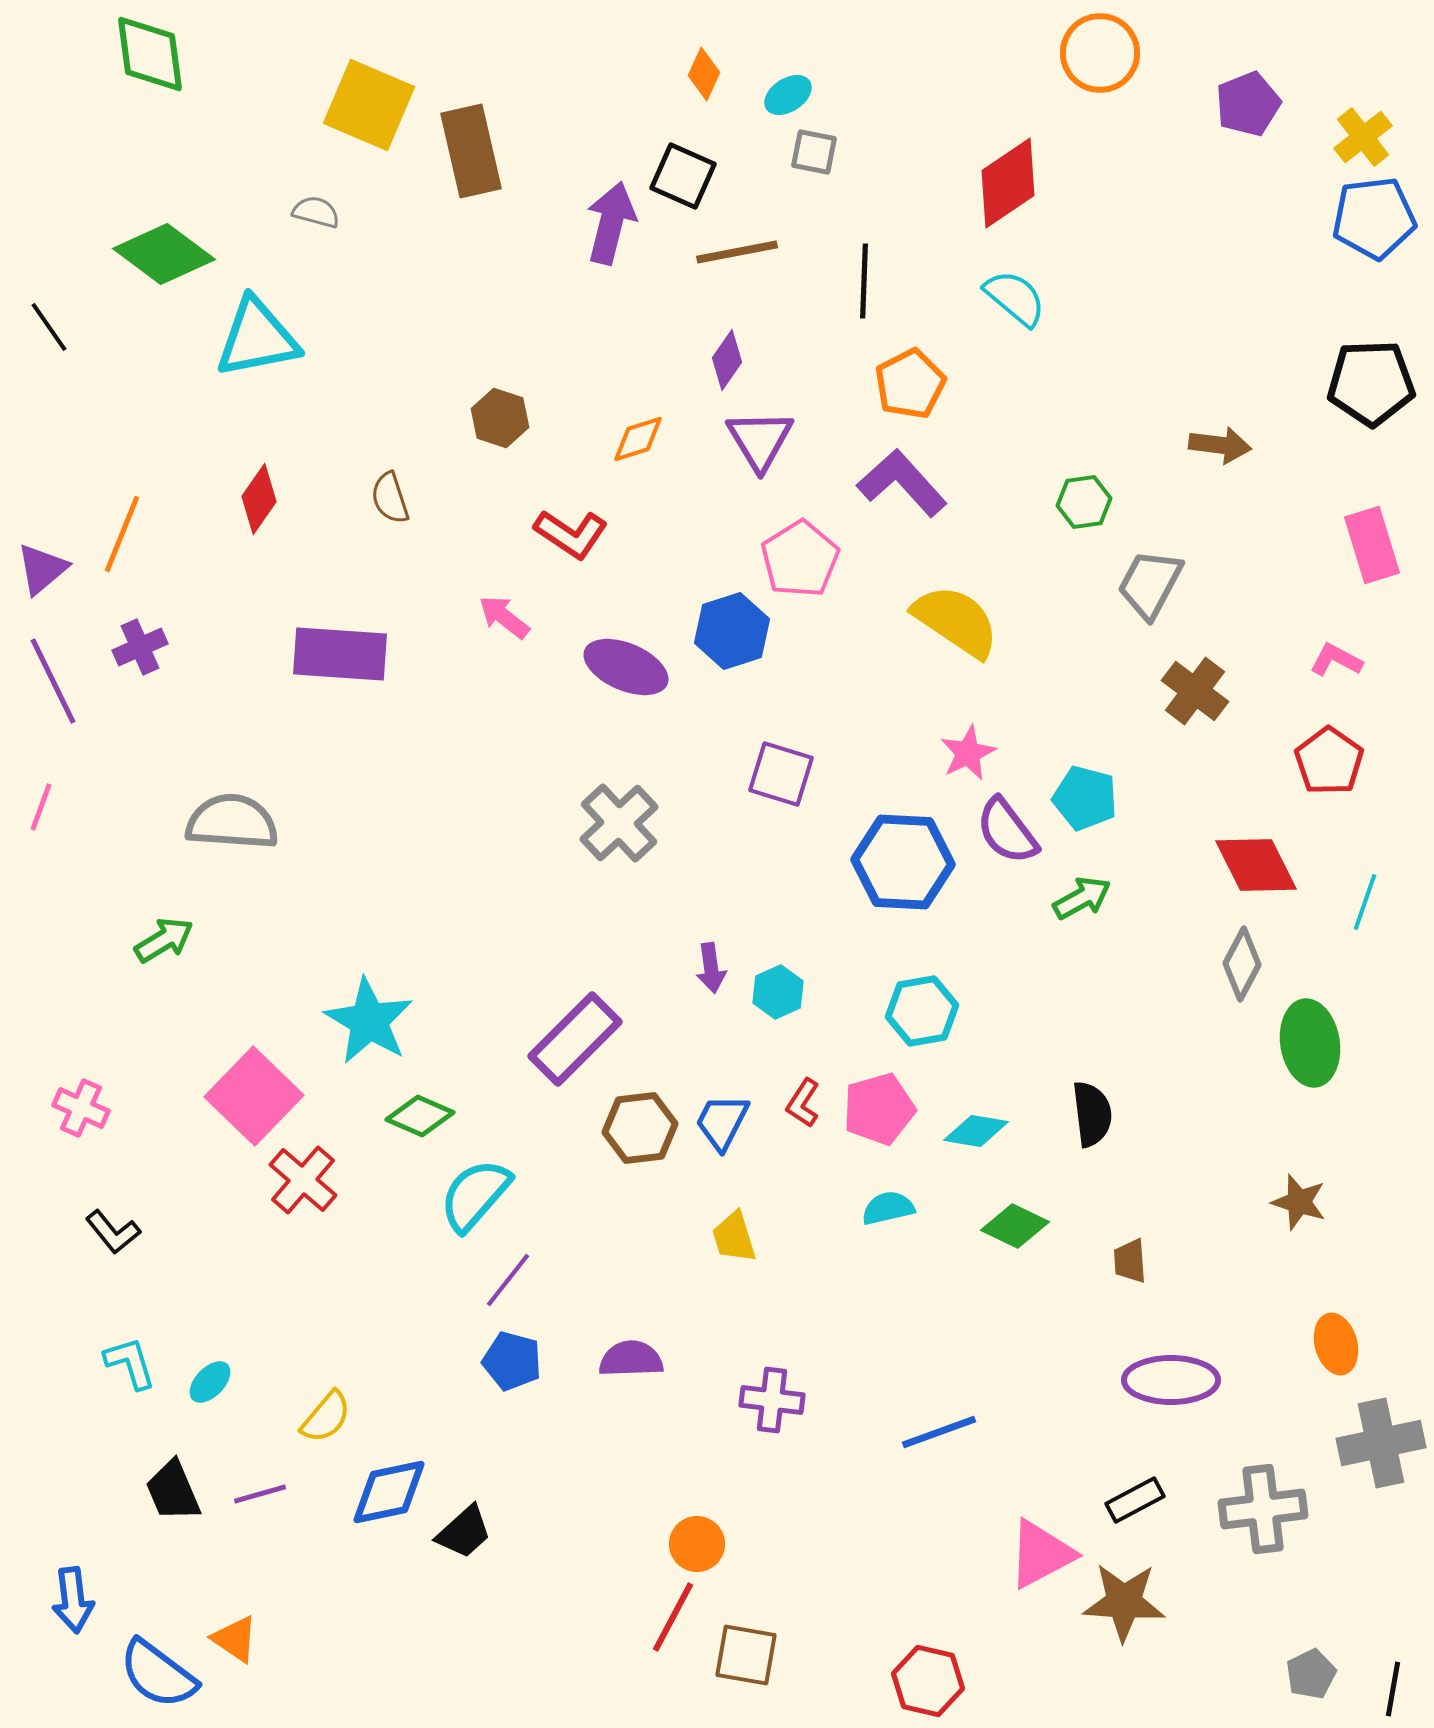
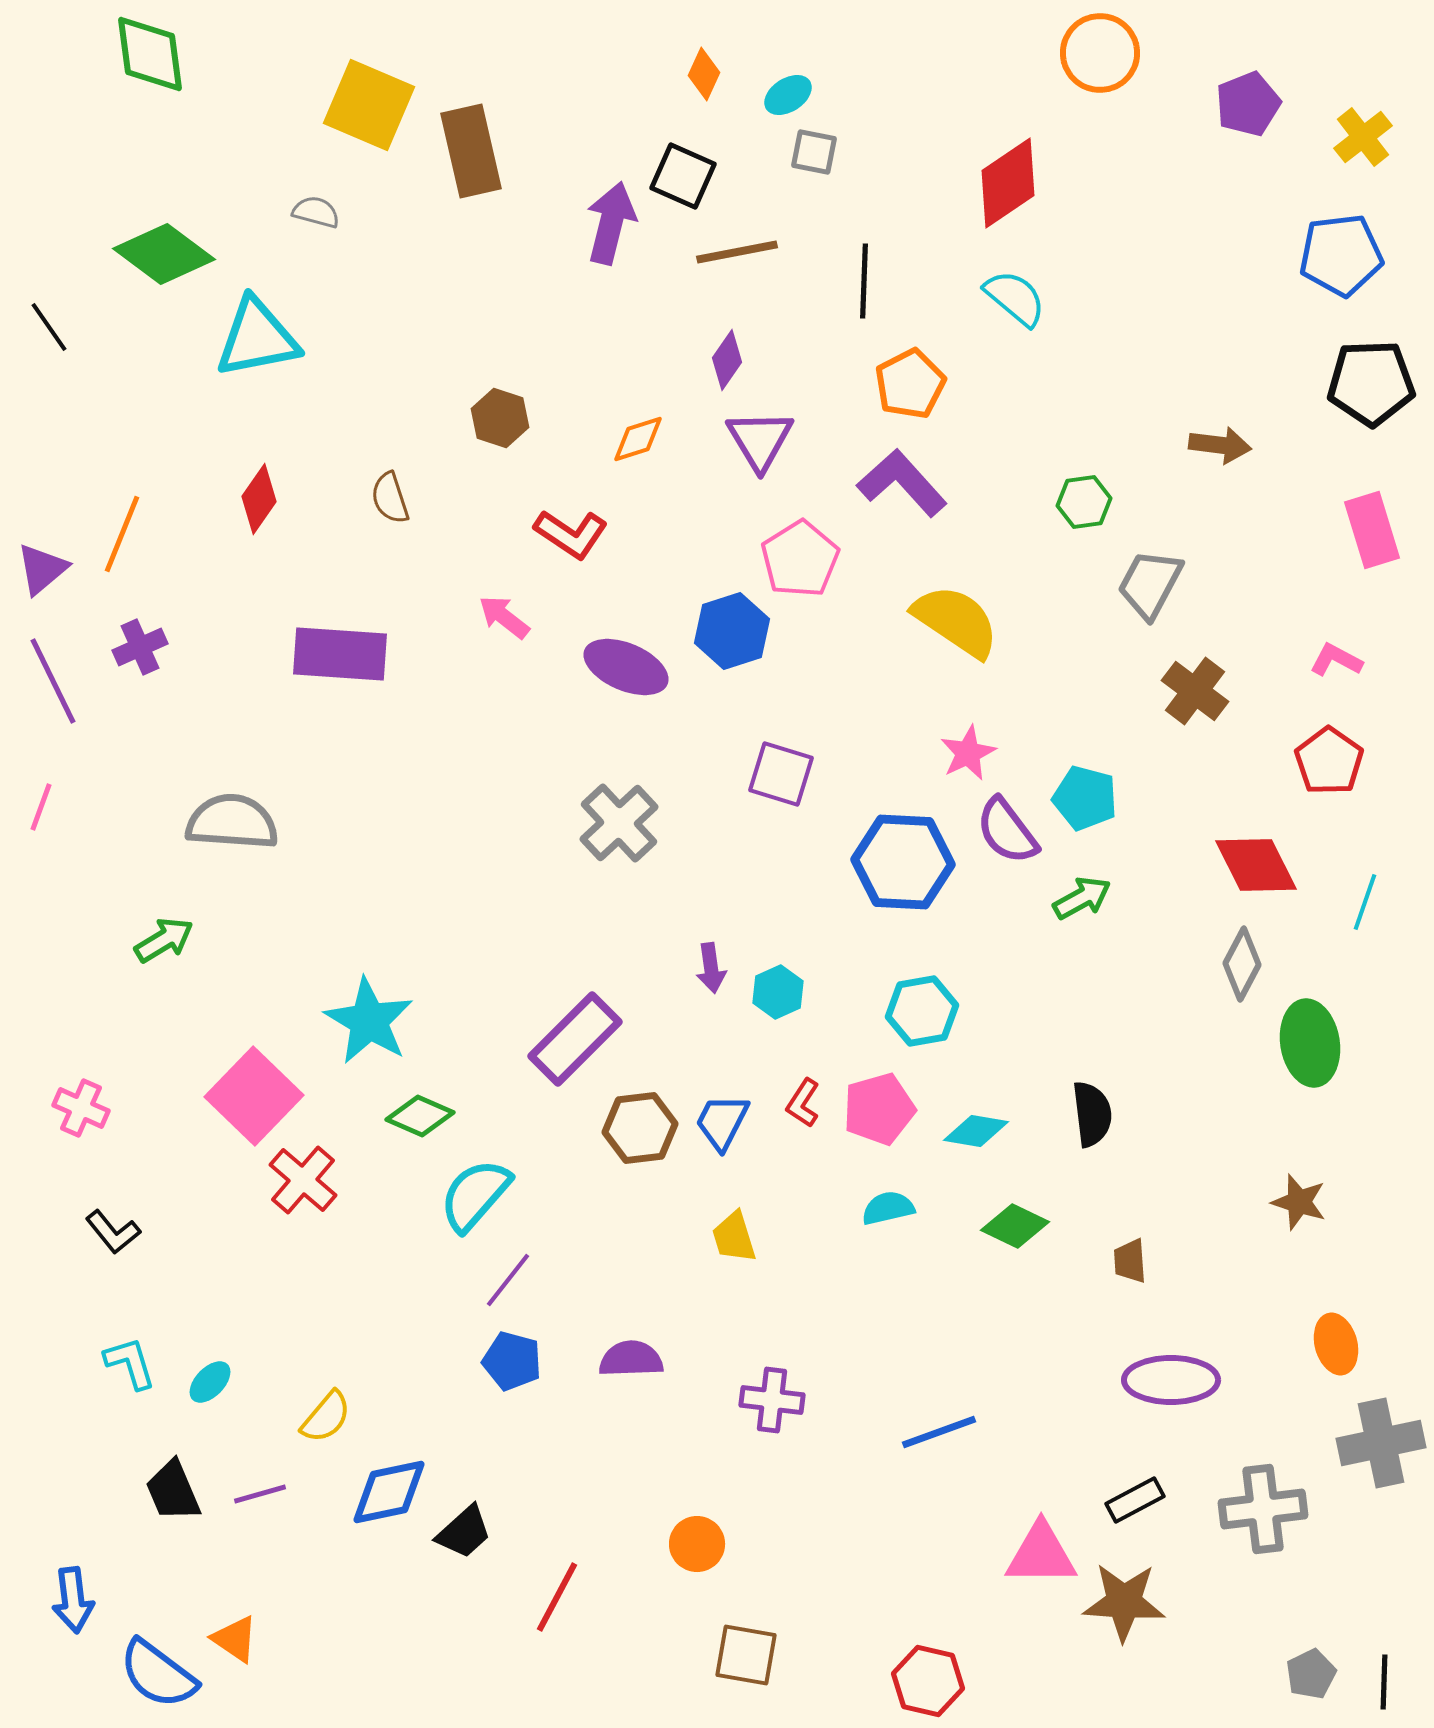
blue pentagon at (1374, 218): moved 33 px left, 37 px down
pink rectangle at (1372, 545): moved 15 px up
pink triangle at (1041, 1554): rotated 28 degrees clockwise
red line at (673, 1617): moved 116 px left, 20 px up
black line at (1393, 1689): moved 9 px left, 7 px up; rotated 8 degrees counterclockwise
